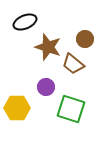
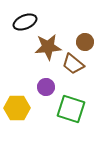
brown circle: moved 3 px down
brown star: rotated 24 degrees counterclockwise
